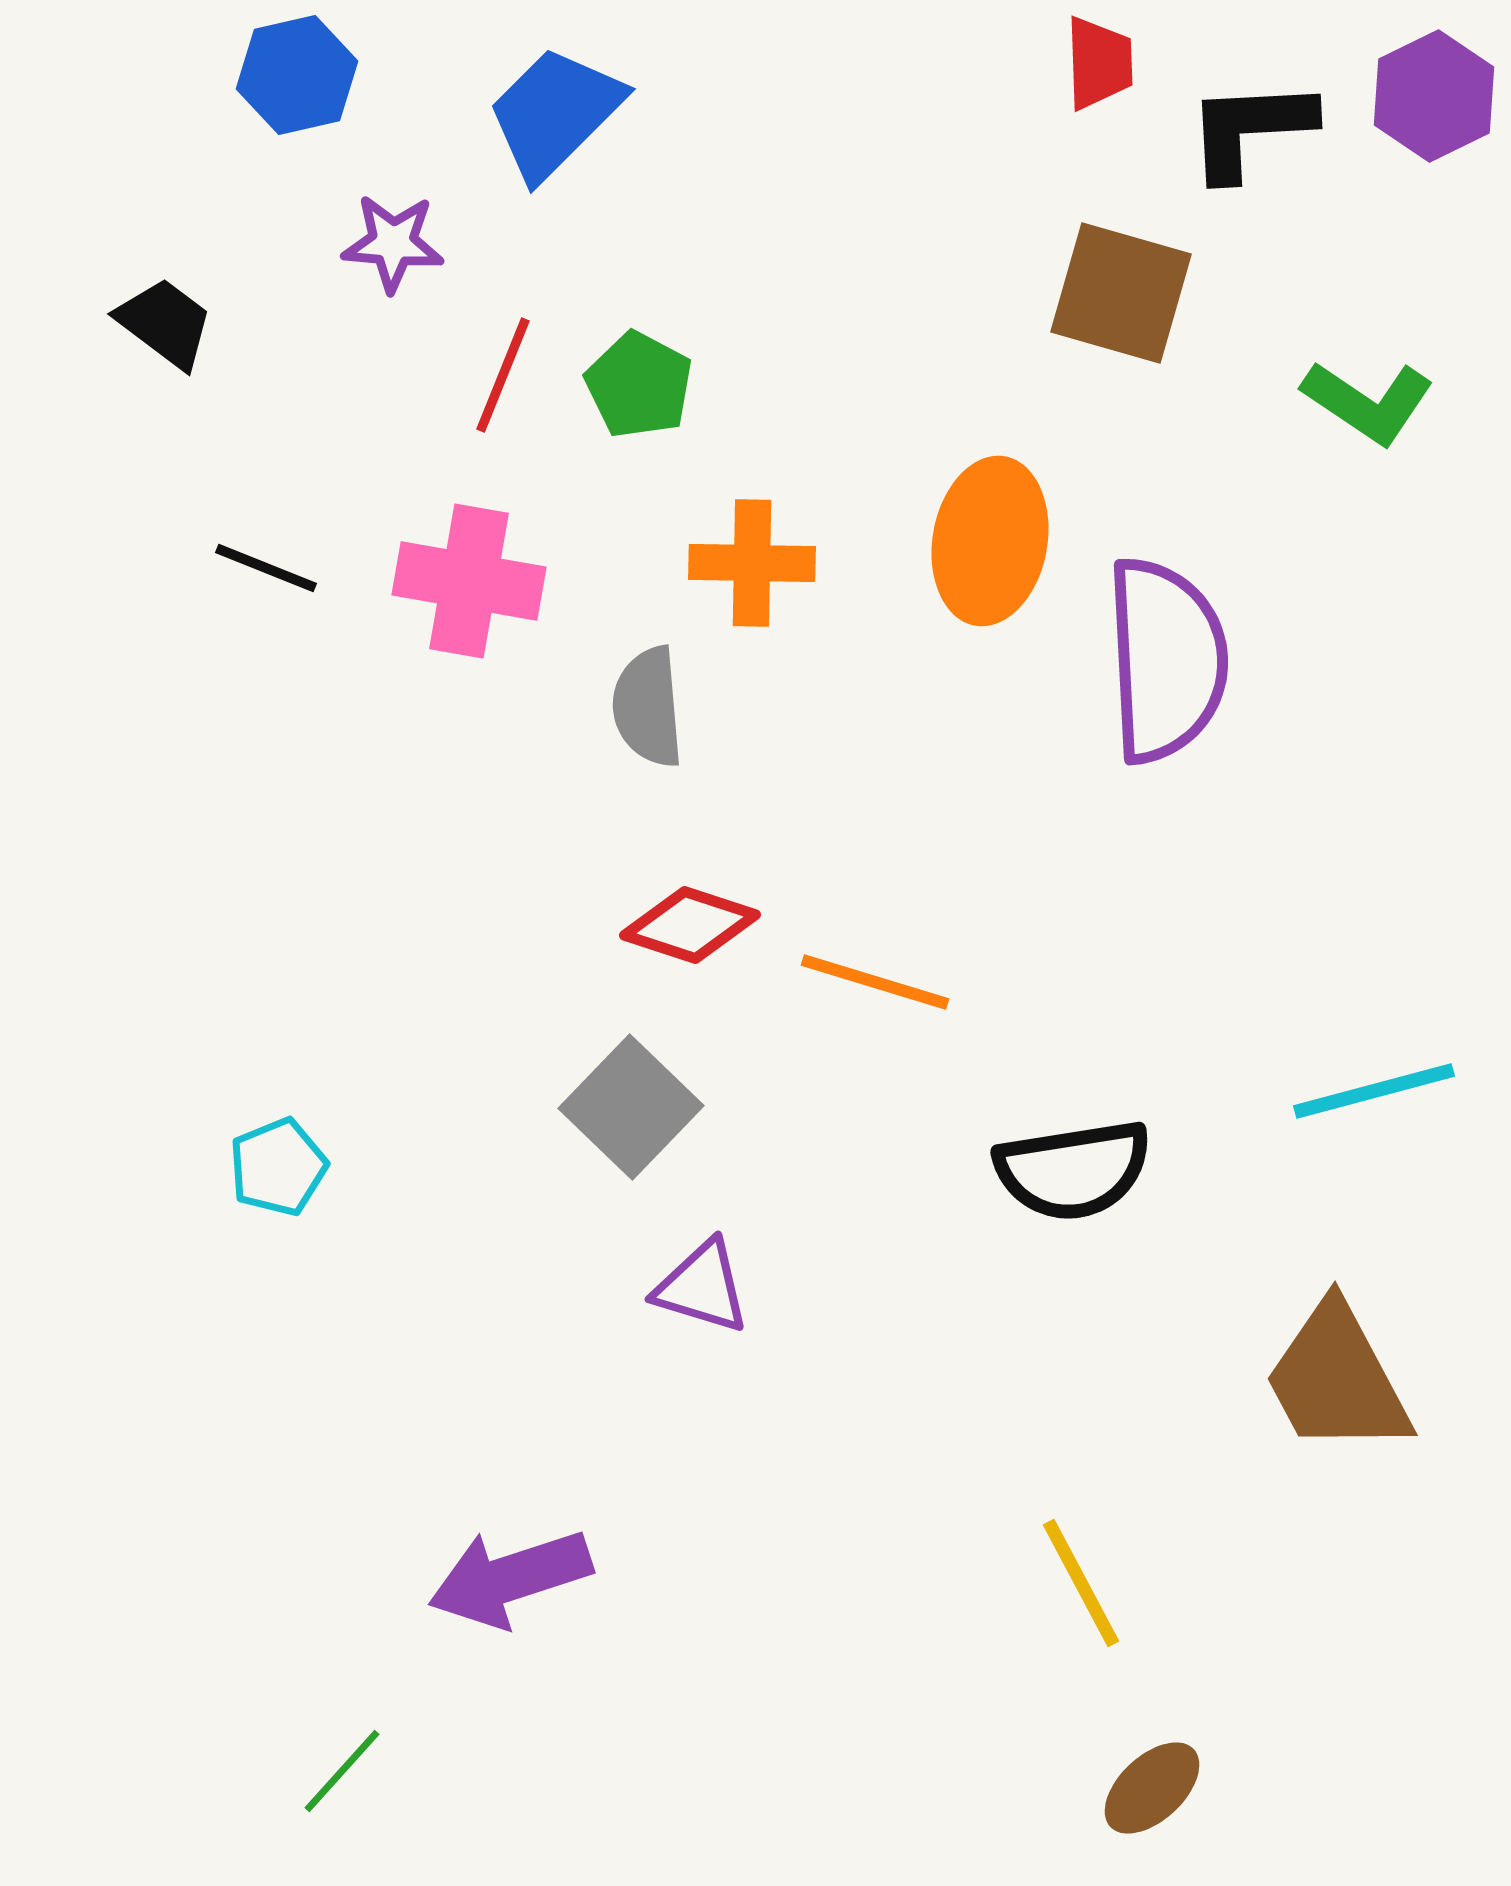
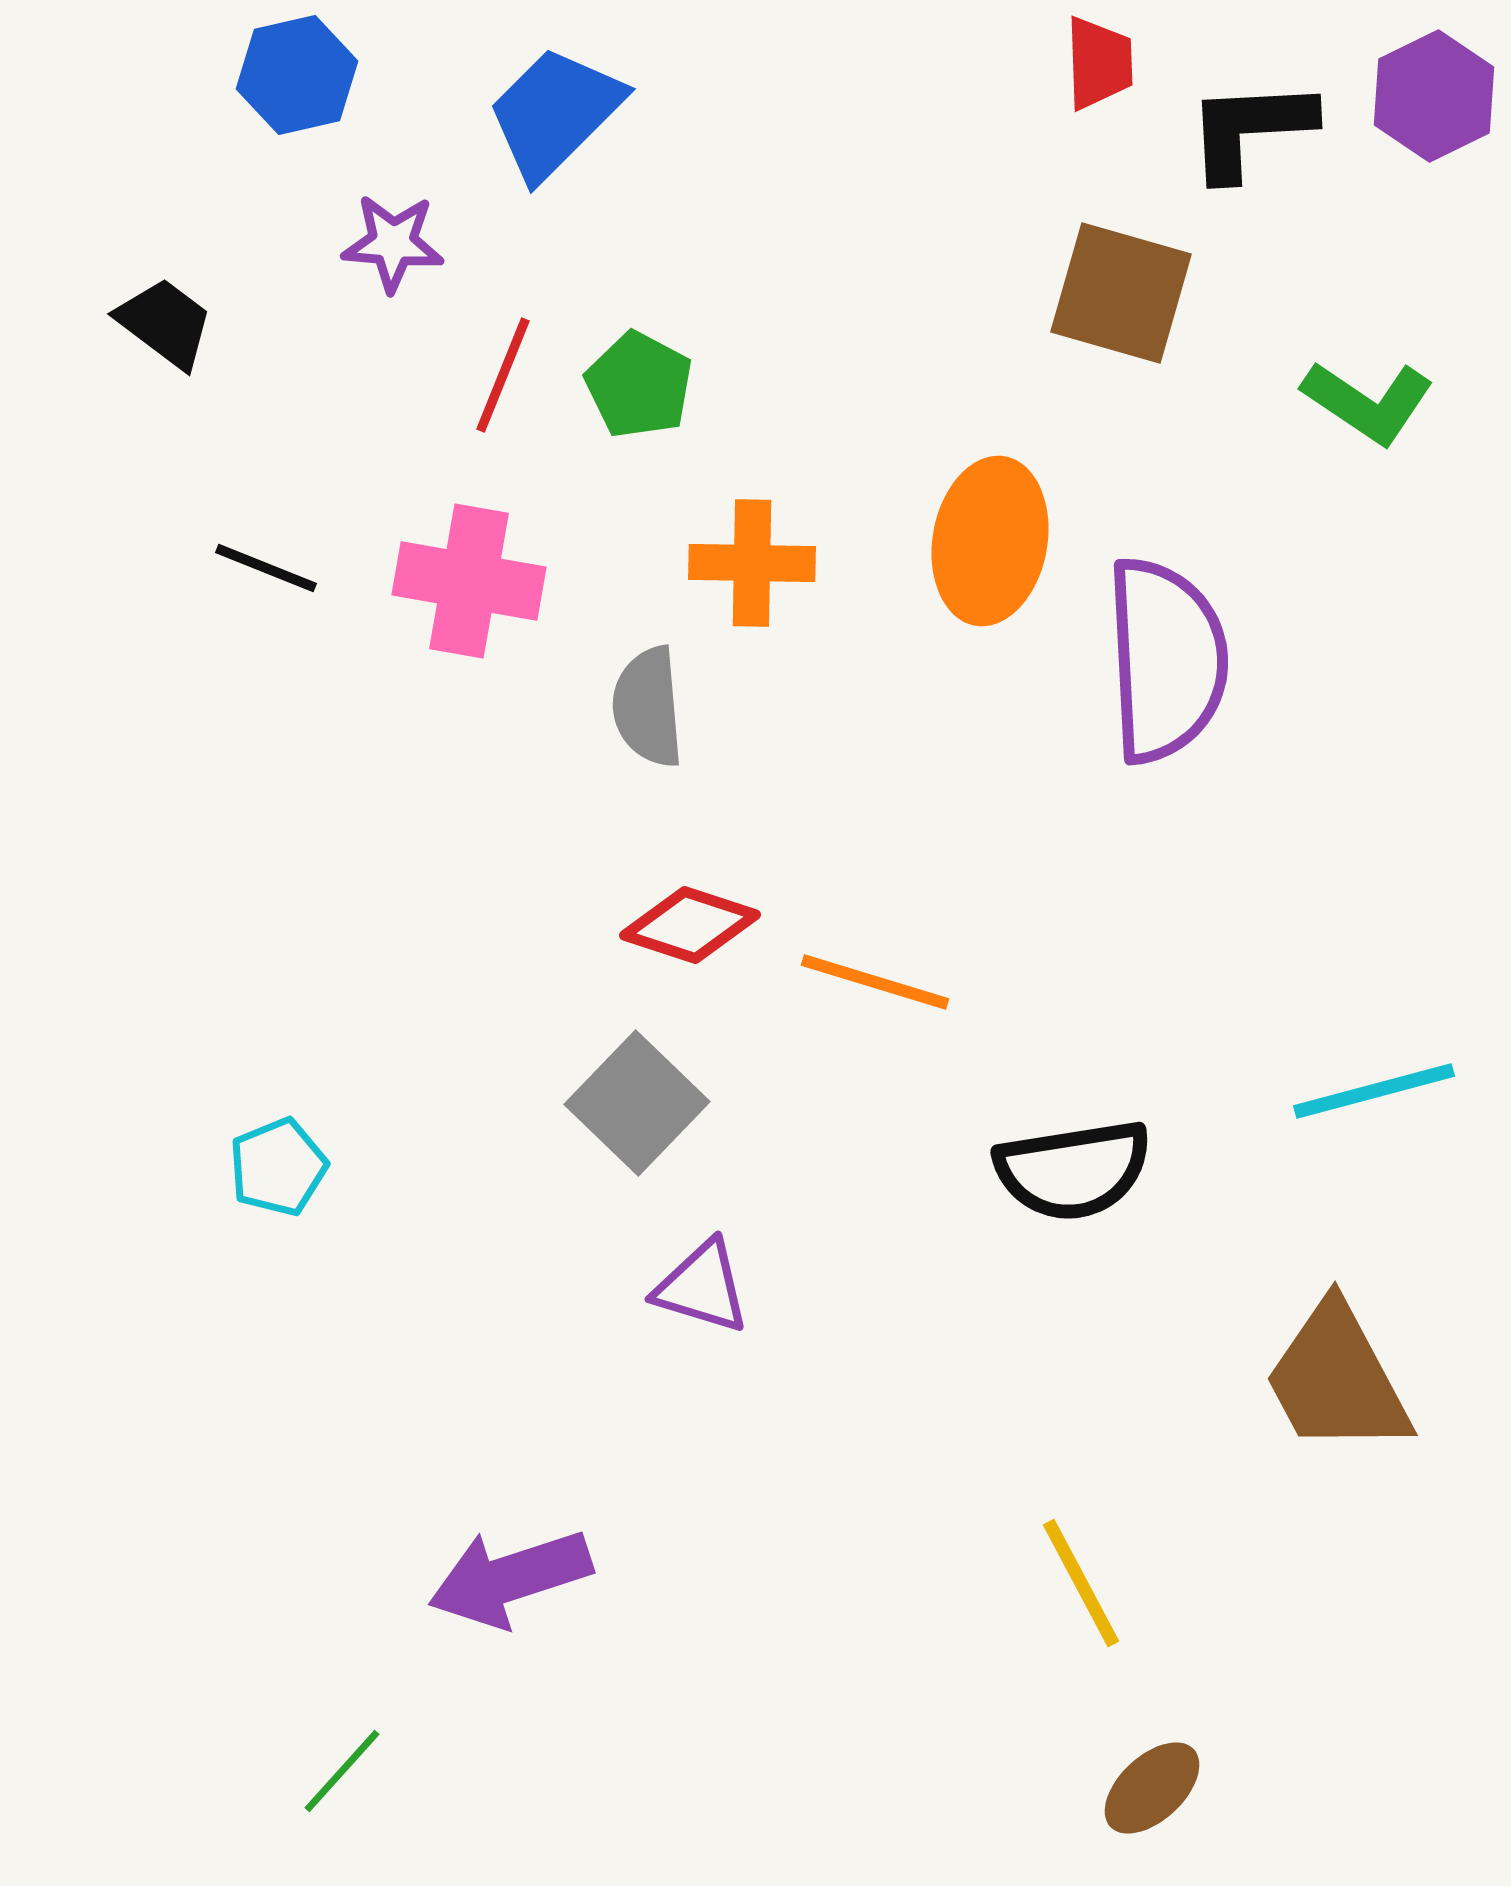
gray square: moved 6 px right, 4 px up
